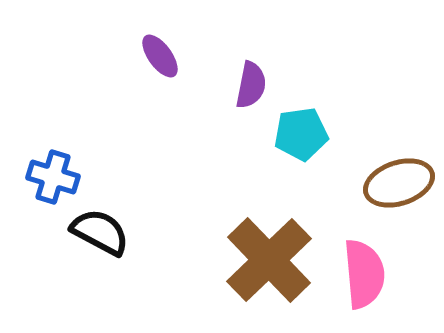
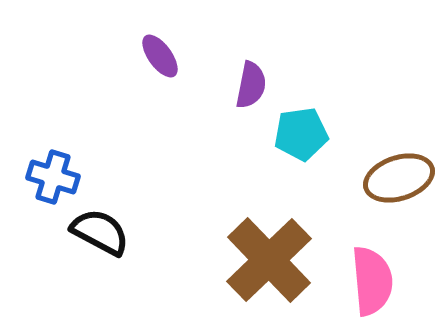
brown ellipse: moved 5 px up
pink semicircle: moved 8 px right, 7 px down
